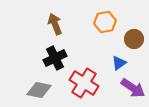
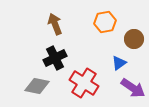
gray diamond: moved 2 px left, 4 px up
